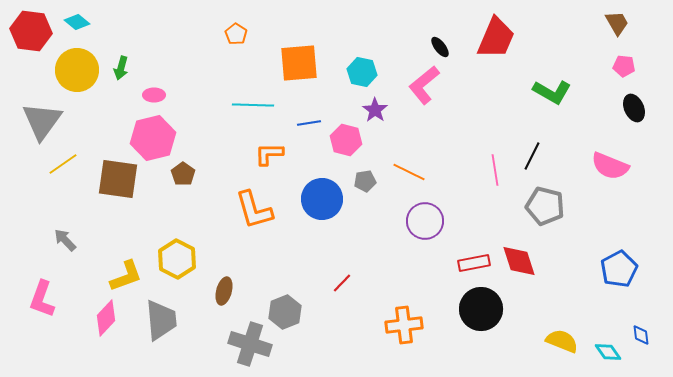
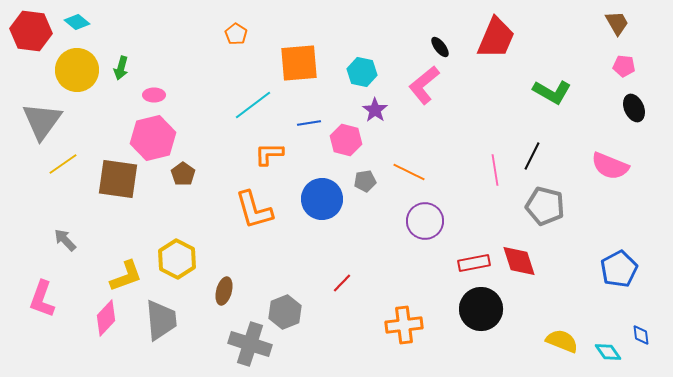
cyan line at (253, 105): rotated 39 degrees counterclockwise
